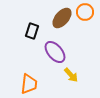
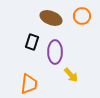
orange circle: moved 3 px left, 4 px down
brown ellipse: moved 11 px left; rotated 70 degrees clockwise
black rectangle: moved 11 px down
purple ellipse: rotated 40 degrees clockwise
